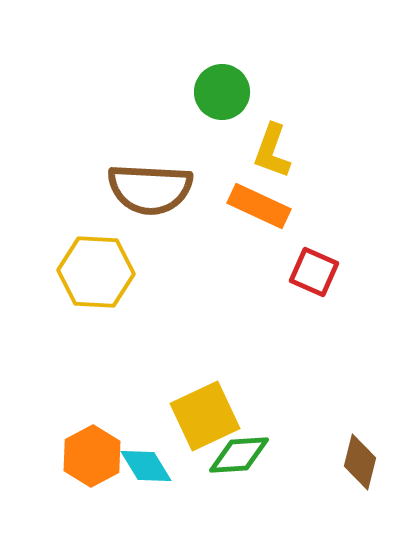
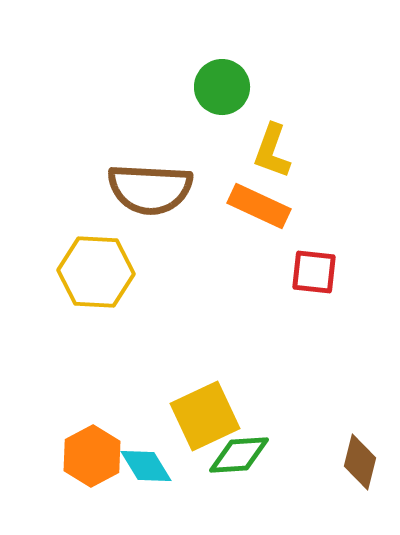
green circle: moved 5 px up
red square: rotated 18 degrees counterclockwise
